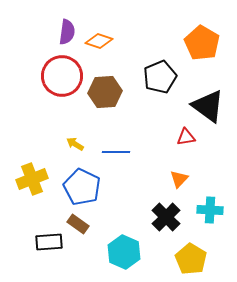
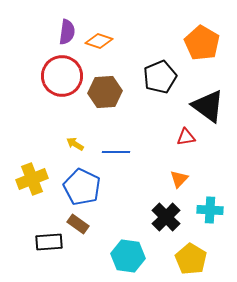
cyan hexagon: moved 4 px right, 4 px down; rotated 16 degrees counterclockwise
